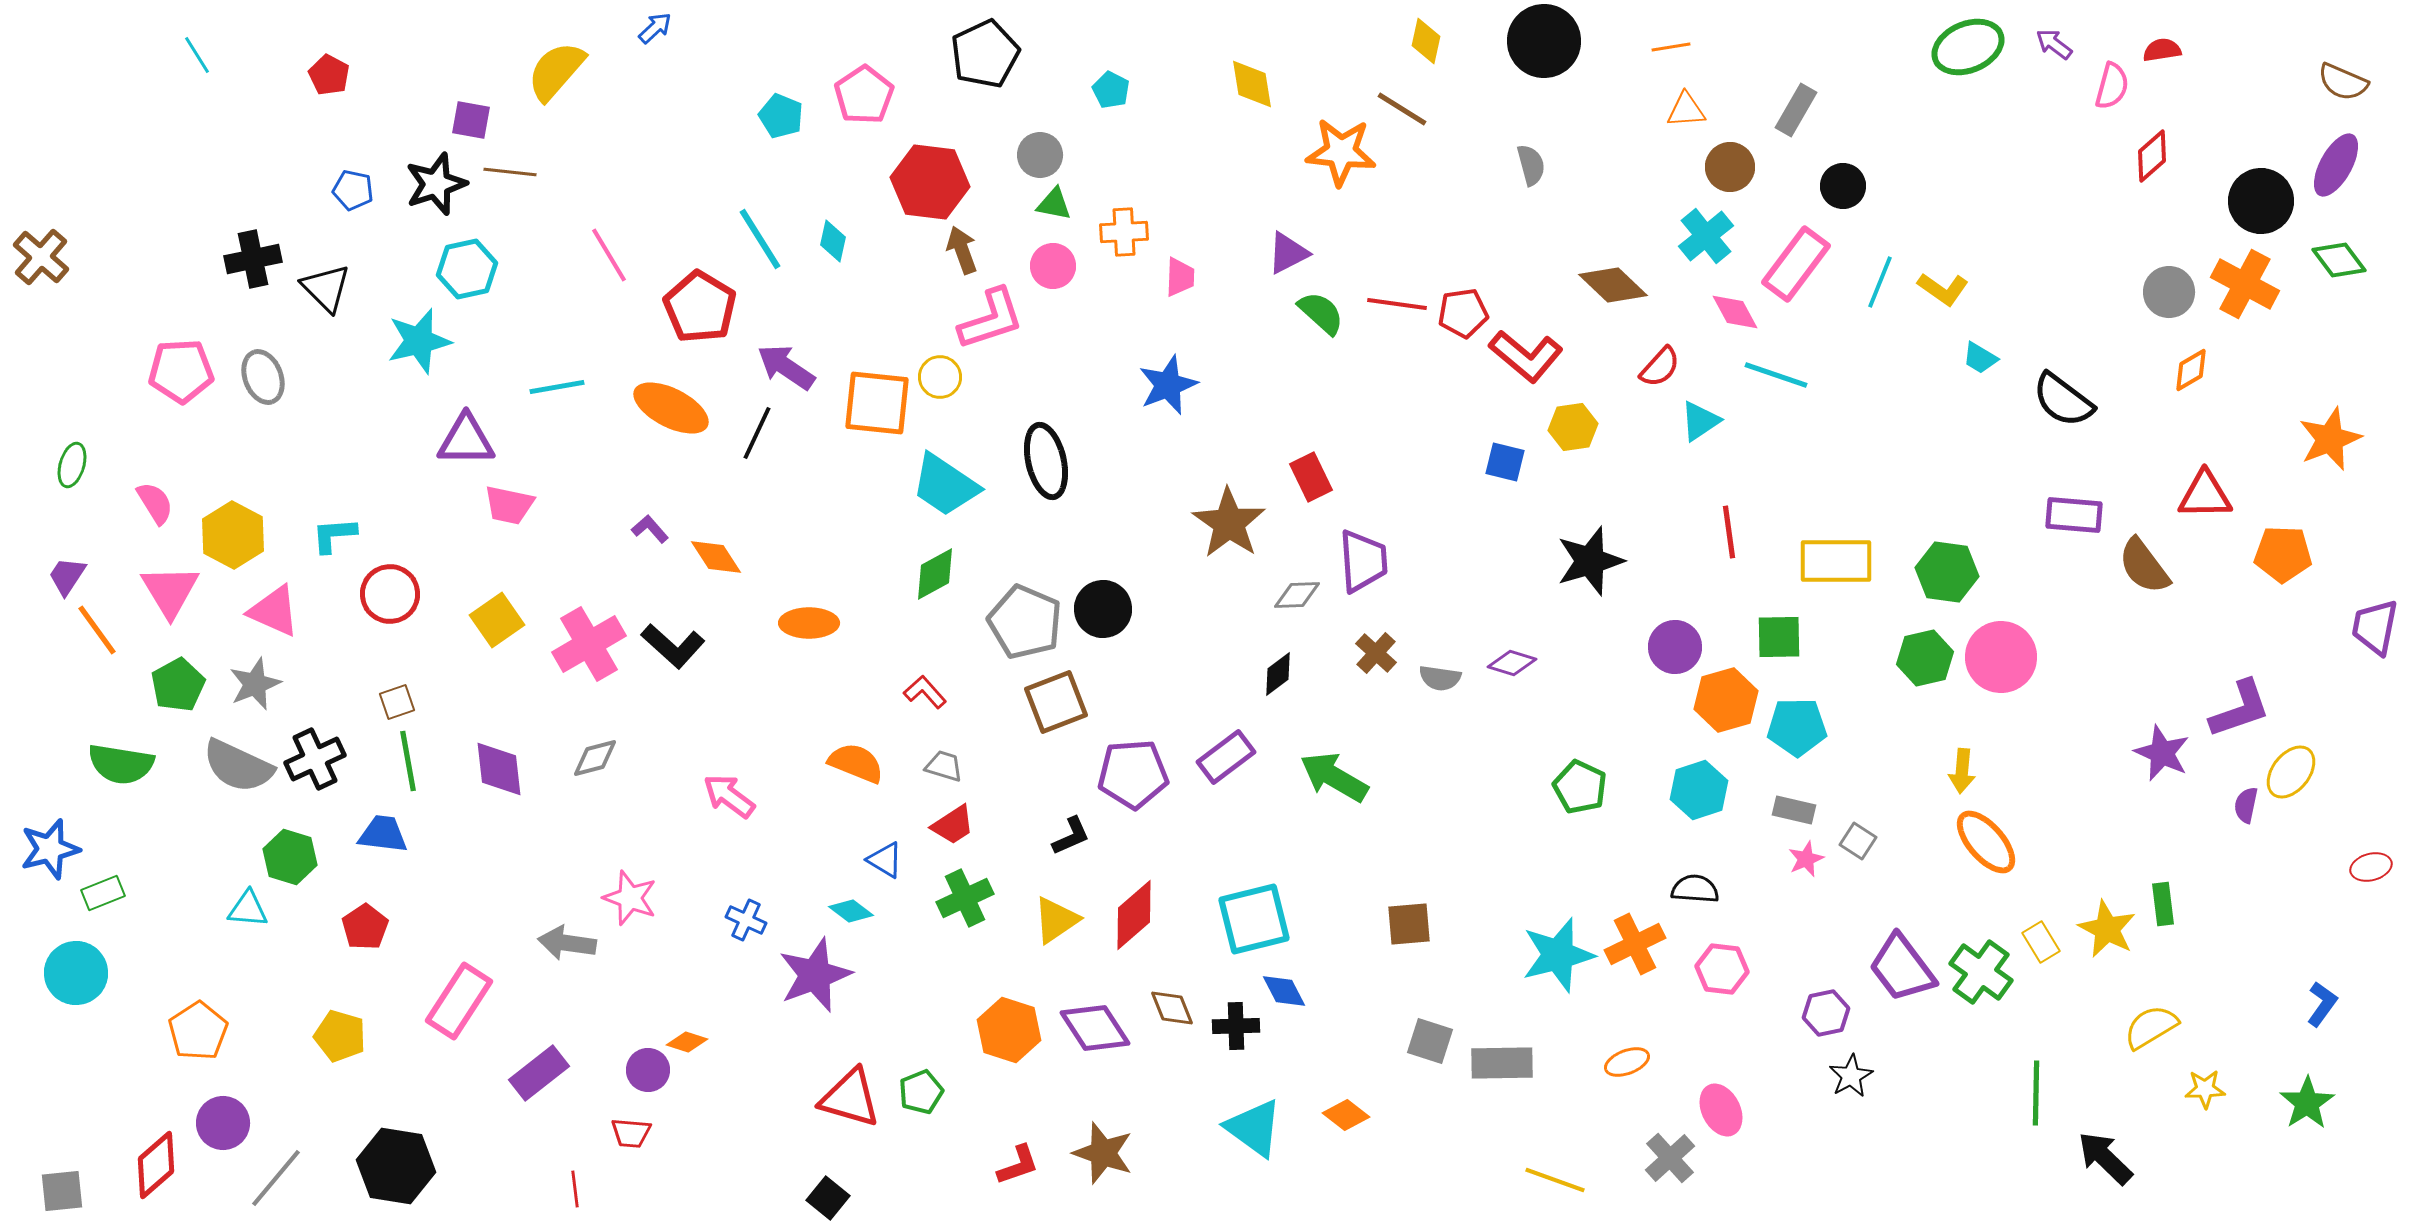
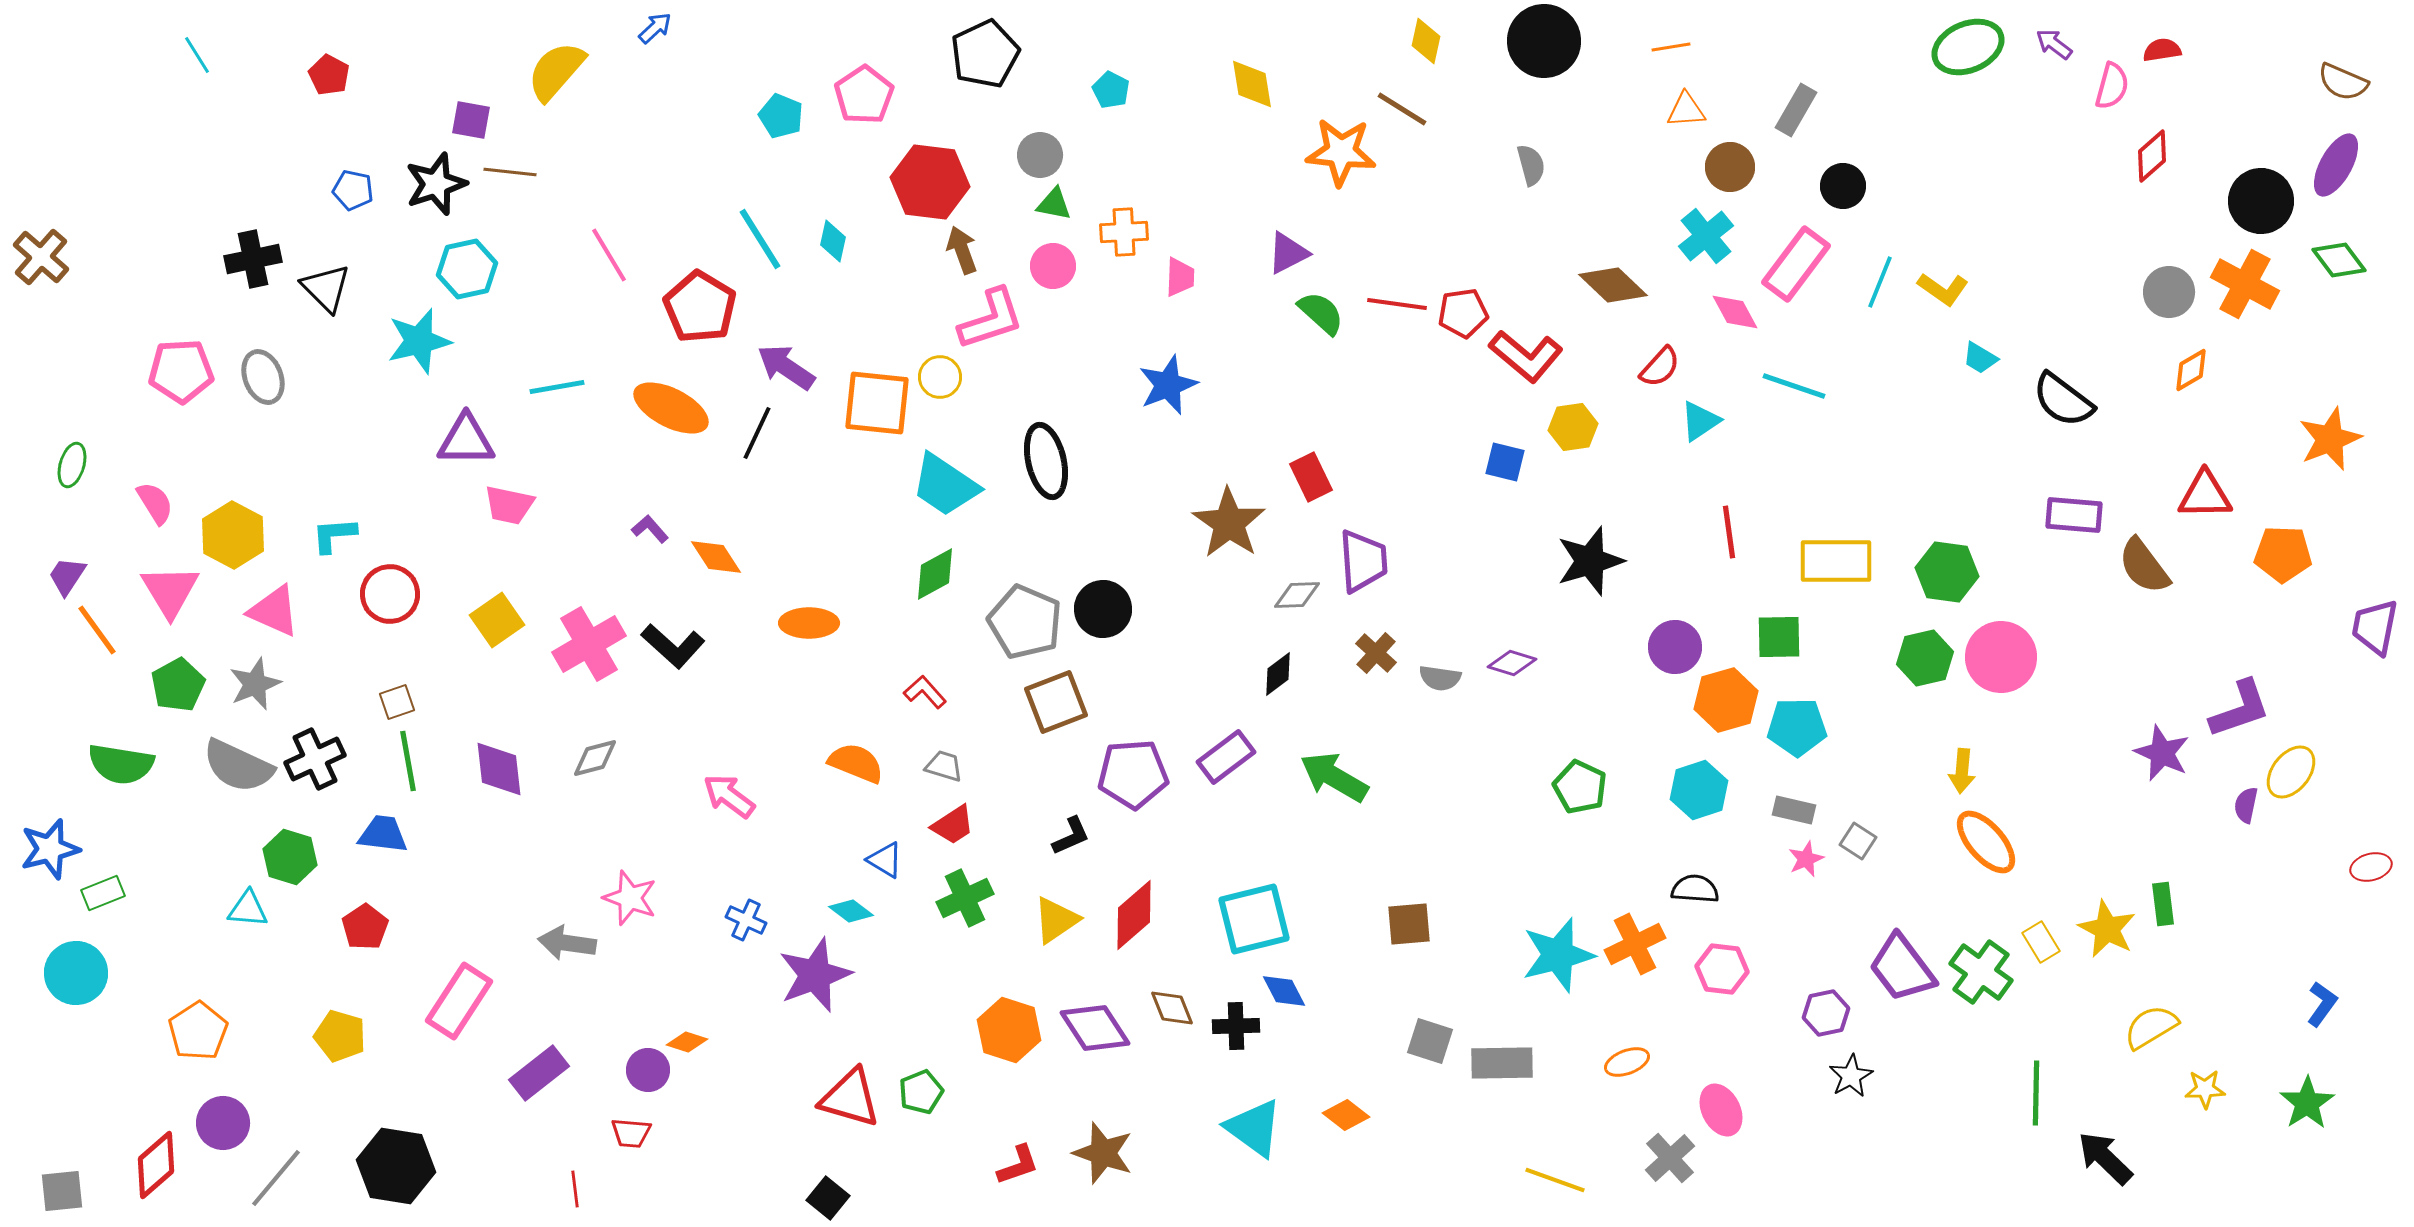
cyan line at (1776, 375): moved 18 px right, 11 px down
